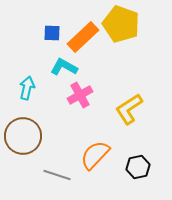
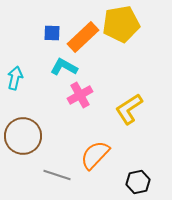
yellow pentagon: rotated 30 degrees counterclockwise
cyan arrow: moved 12 px left, 10 px up
black hexagon: moved 15 px down
